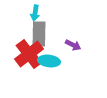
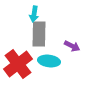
cyan arrow: moved 1 px left, 1 px down
purple arrow: moved 1 px left, 1 px down
red cross: moved 11 px left, 10 px down
